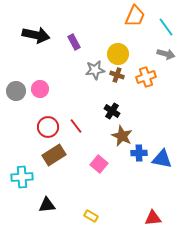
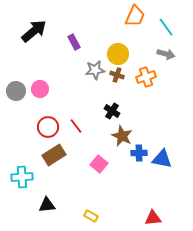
black arrow: moved 2 px left, 4 px up; rotated 52 degrees counterclockwise
